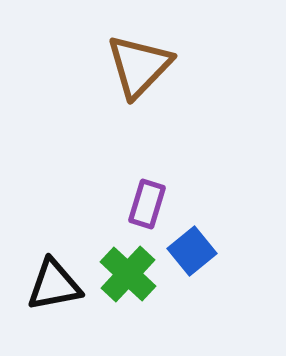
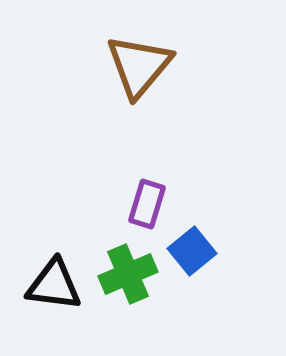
brown triangle: rotated 4 degrees counterclockwise
green cross: rotated 24 degrees clockwise
black triangle: rotated 18 degrees clockwise
